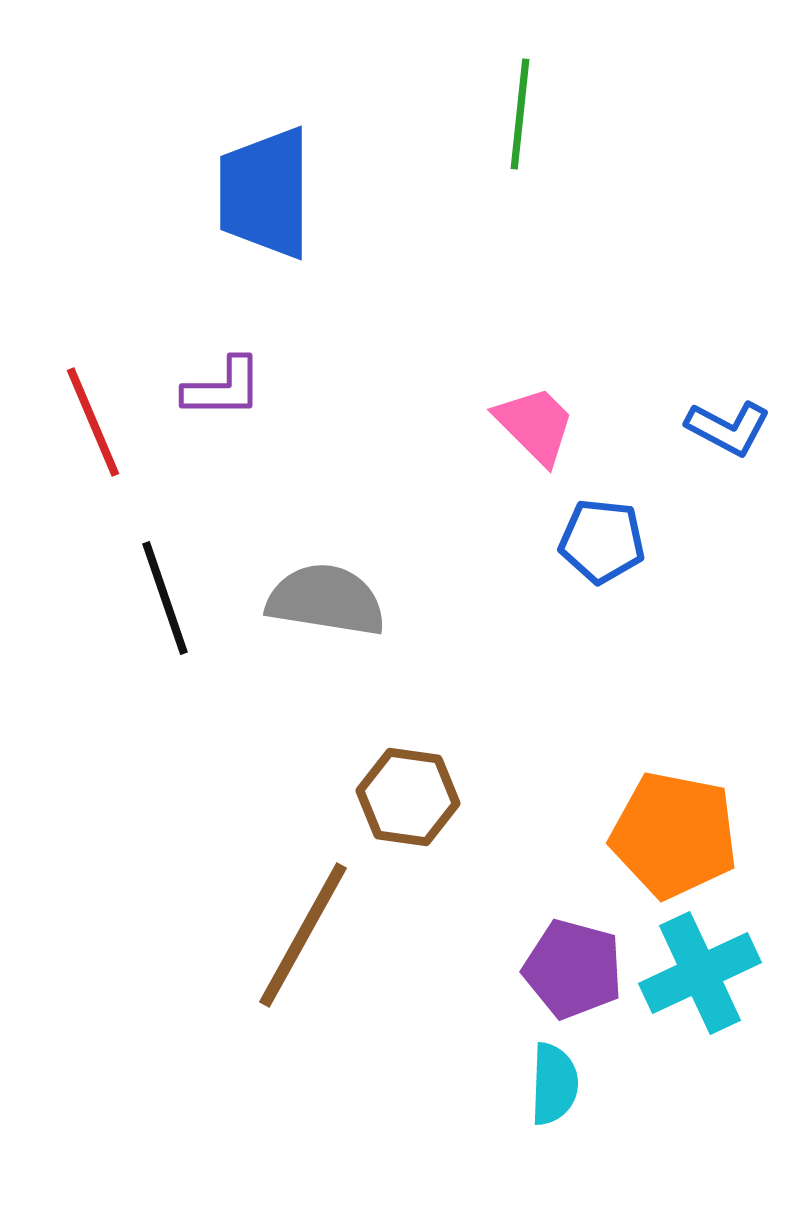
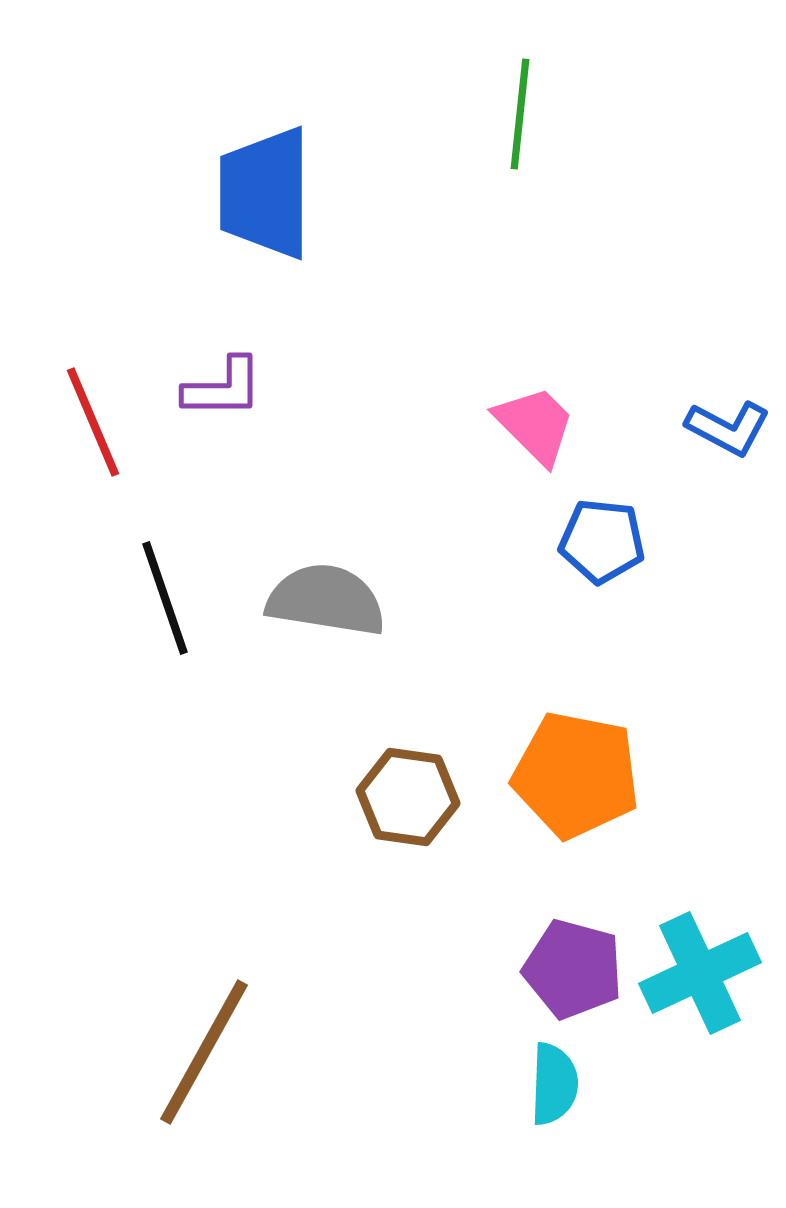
orange pentagon: moved 98 px left, 60 px up
brown line: moved 99 px left, 117 px down
